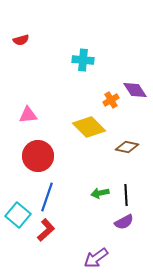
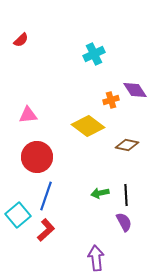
red semicircle: rotated 28 degrees counterclockwise
cyan cross: moved 11 px right, 6 px up; rotated 30 degrees counterclockwise
orange cross: rotated 14 degrees clockwise
yellow diamond: moved 1 px left, 1 px up; rotated 8 degrees counterclockwise
brown diamond: moved 2 px up
red circle: moved 1 px left, 1 px down
blue line: moved 1 px left, 1 px up
cyan square: rotated 10 degrees clockwise
purple semicircle: rotated 90 degrees counterclockwise
purple arrow: rotated 120 degrees clockwise
